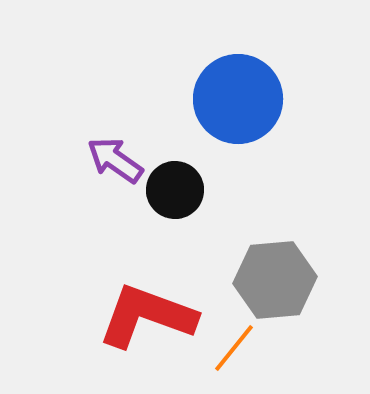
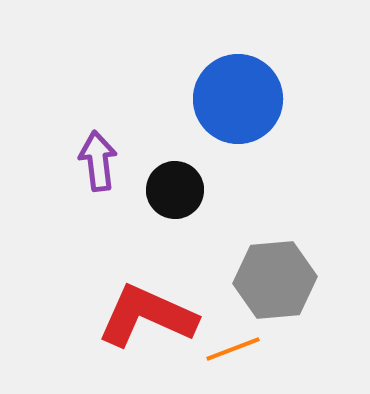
purple arrow: moved 17 px left, 1 px down; rotated 48 degrees clockwise
red L-shape: rotated 4 degrees clockwise
orange line: moved 1 px left, 1 px down; rotated 30 degrees clockwise
